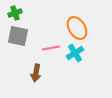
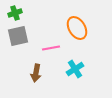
gray square: rotated 25 degrees counterclockwise
cyan cross: moved 16 px down
